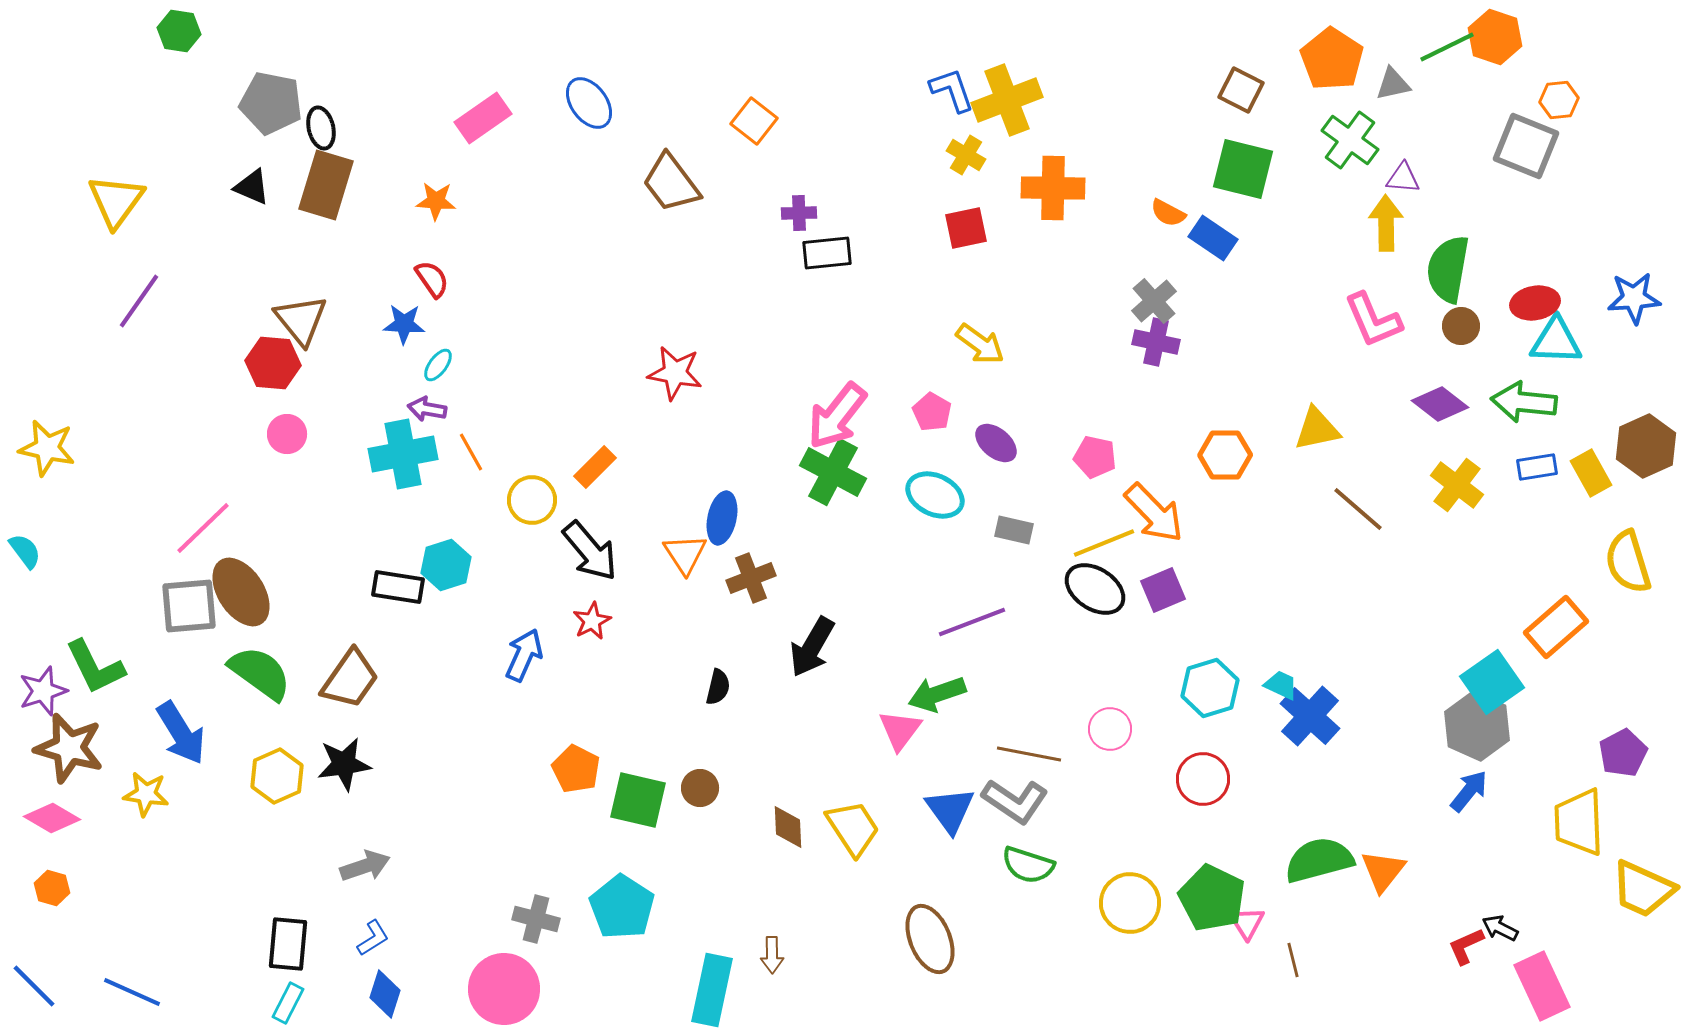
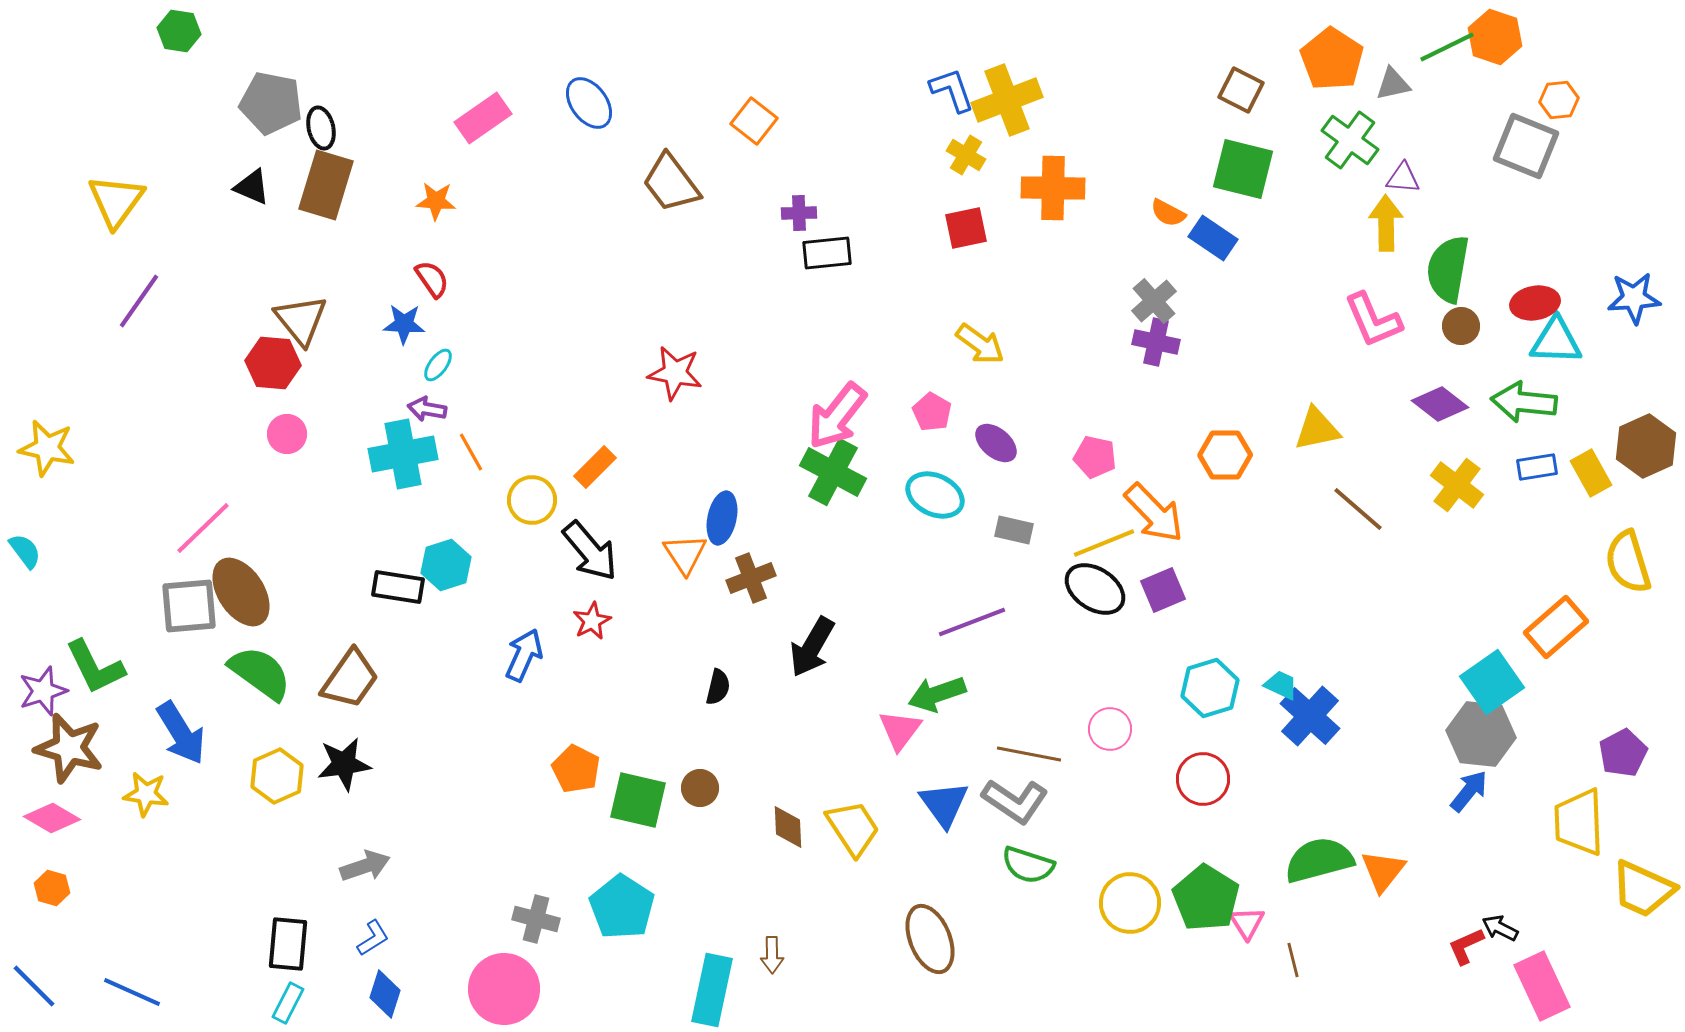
gray hexagon at (1477, 726): moved 4 px right, 8 px down; rotated 18 degrees counterclockwise
blue triangle at (950, 810): moved 6 px left, 6 px up
green pentagon at (1212, 898): moved 6 px left; rotated 6 degrees clockwise
